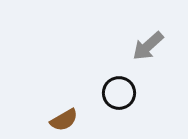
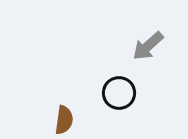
brown semicircle: rotated 52 degrees counterclockwise
